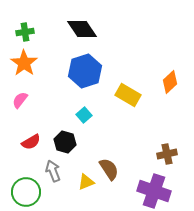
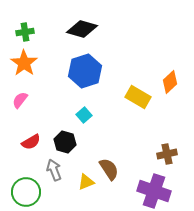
black diamond: rotated 40 degrees counterclockwise
yellow rectangle: moved 10 px right, 2 px down
gray arrow: moved 1 px right, 1 px up
